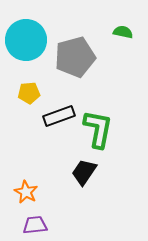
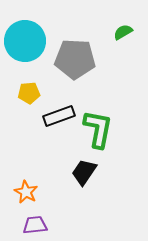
green semicircle: rotated 42 degrees counterclockwise
cyan circle: moved 1 px left, 1 px down
gray pentagon: moved 2 px down; rotated 18 degrees clockwise
